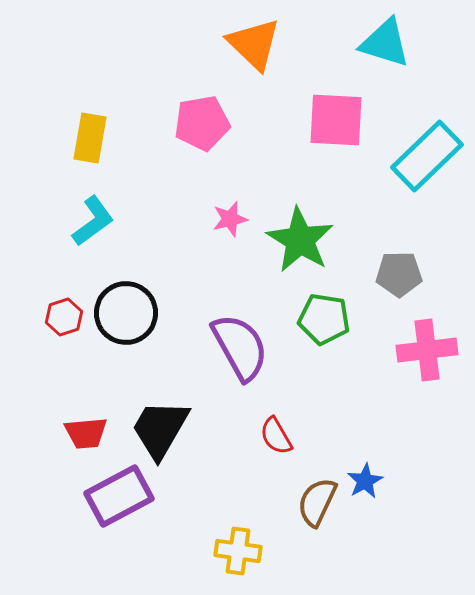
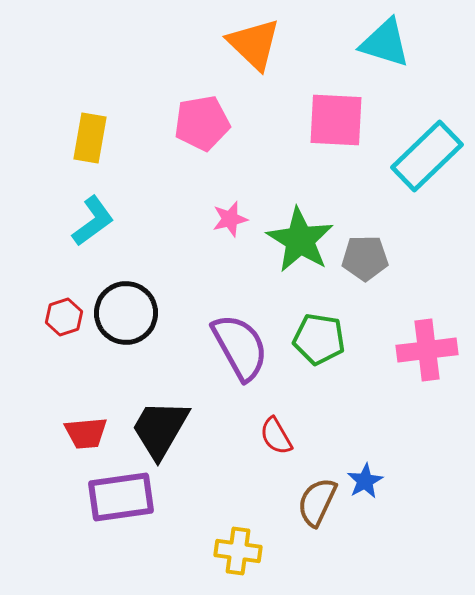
gray pentagon: moved 34 px left, 16 px up
green pentagon: moved 5 px left, 20 px down
purple rectangle: moved 2 px right, 1 px down; rotated 20 degrees clockwise
